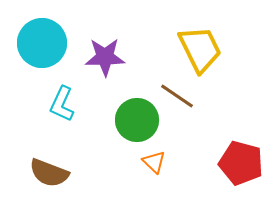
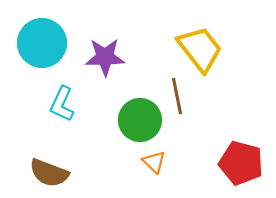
yellow trapezoid: rotated 12 degrees counterclockwise
brown line: rotated 45 degrees clockwise
green circle: moved 3 px right
